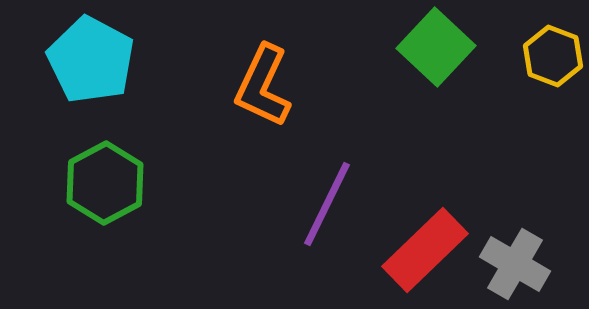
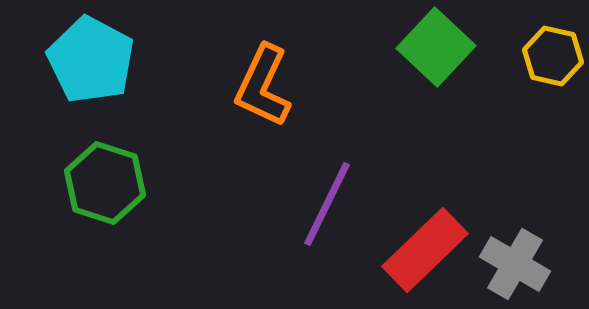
yellow hexagon: rotated 8 degrees counterclockwise
green hexagon: rotated 14 degrees counterclockwise
